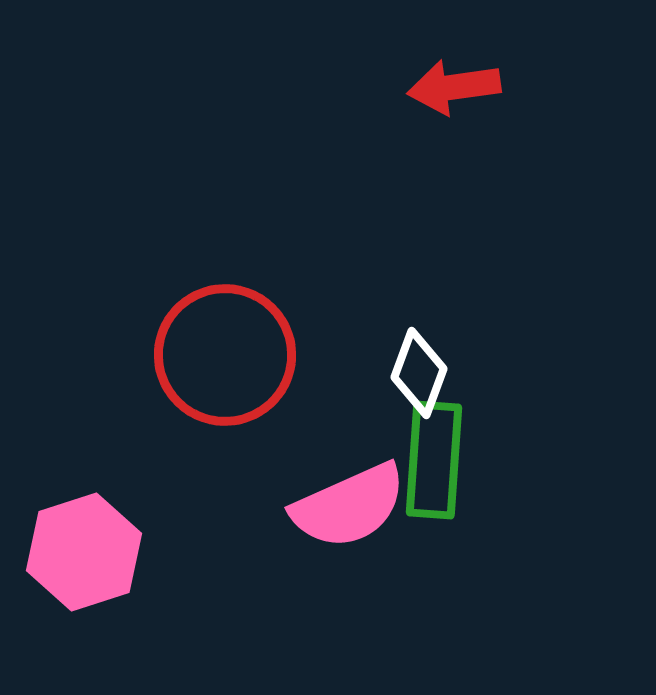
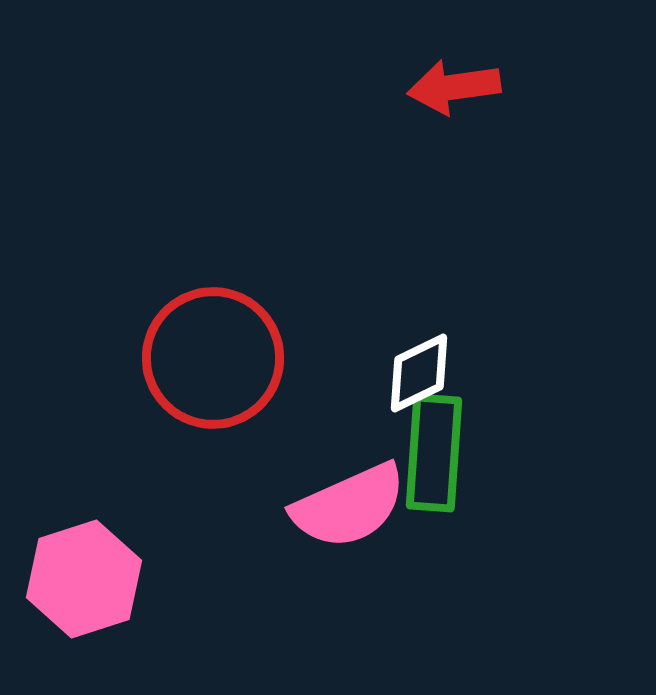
red circle: moved 12 px left, 3 px down
white diamond: rotated 44 degrees clockwise
green rectangle: moved 7 px up
pink hexagon: moved 27 px down
